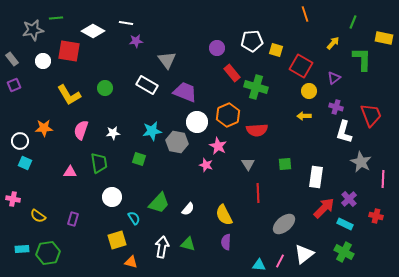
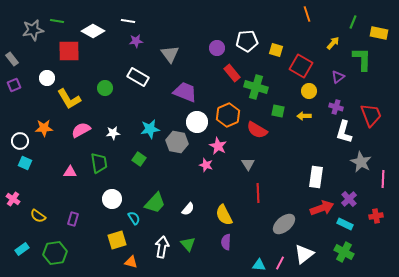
orange line at (305, 14): moved 2 px right
green line at (56, 18): moved 1 px right, 3 px down; rotated 16 degrees clockwise
white line at (126, 23): moved 2 px right, 2 px up
yellow rectangle at (384, 38): moved 5 px left, 5 px up
white pentagon at (252, 41): moved 5 px left
red square at (69, 51): rotated 10 degrees counterclockwise
gray triangle at (167, 60): moved 3 px right, 6 px up
white circle at (43, 61): moved 4 px right, 17 px down
purple triangle at (334, 78): moved 4 px right, 1 px up
white rectangle at (147, 85): moved 9 px left, 8 px up
yellow L-shape at (69, 95): moved 4 px down
pink semicircle at (81, 130): rotated 42 degrees clockwise
red semicircle at (257, 130): rotated 35 degrees clockwise
cyan star at (152, 131): moved 2 px left, 2 px up
green square at (139, 159): rotated 16 degrees clockwise
green square at (285, 164): moved 7 px left, 53 px up; rotated 16 degrees clockwise
white circle at (112, 197): moved 2 px down
pink cross at (13, 199): rotated 24 degrees clockwise
green trapezoid at (159, 203): moved 4 px left
red arrow at (324, 208): moved 2 px left; rotated 25 degrees clockwise
red cross at (376, 216): rotated 24 degrees counterclockwise
green triangle at (188, 244): rotated 35 degrees clockwise
cyan rectangle at (22, 249): rotated 32 degrees counterclockwise
green hexagon at (48, 253): moved 7 px right
pink line at (280, 261): moved 2 px down
